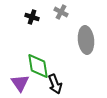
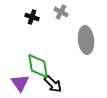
black arrow: moved 2 px left; rotated 24 degrees counterclockwise
